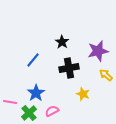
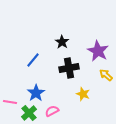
purple star: rotated 30 degrees counterclockwise
